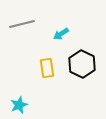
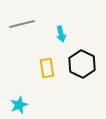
cyan arrow: rotated 70 degrees counterclockwise
